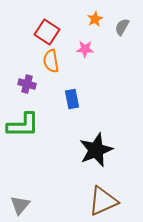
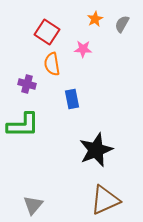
gray semicircle: moved 3 px up
pink star: moved 2 px left
orange semicircle: moved 1 px right, 3 px down
brown triangle: moved 2 px right, 1 px up
gray triangle: moved 13 px right
